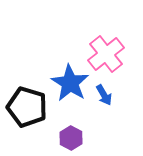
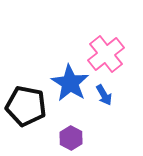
black pentagon: moved 1 px left, 1 px up; rotated 6 degrees counterclockwise
